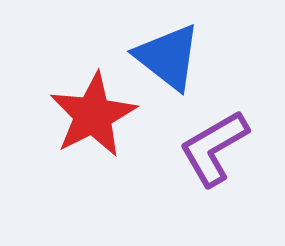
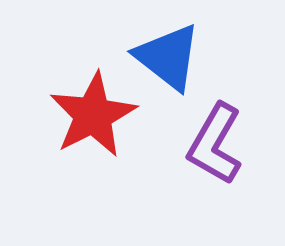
purple L-shape: moved 1 px right, 4 px up; rotated 30 degrees counterclockwise
